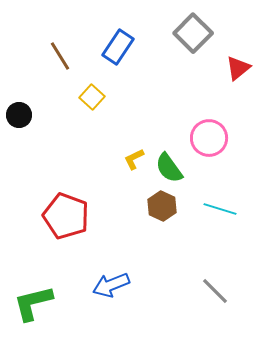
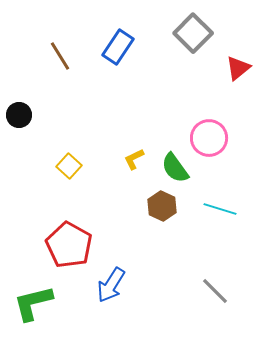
yellow square: moved 23 px left, 69 px down
green semicircle: moved 6 px right
red pentagon: moved 3 px right, 29 px down; rotated 9 degrees clockwise
blue arrow: rotated 36 degrees counterclockwise
